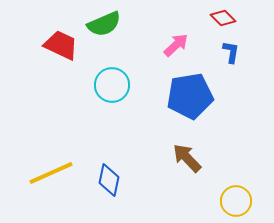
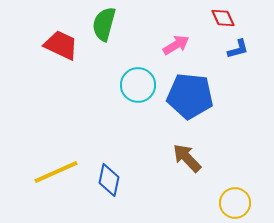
red diamond: rotated 20 degrees clockwise
green semicircle: rotated 128 degrees clockwise
pink arrow: rotated 12 degrees clockwise
blue L-shape: moved 7 px right, 3 px up; rotated 65 degrees clockwise
cyan circle: moved 26 px right
blue pentagon: rotated 15 degrees clockwise
yellow line: moved 5 px right, 1 px up
yellow circle: moved 1 px left, 2 px down
